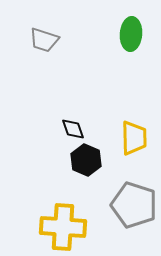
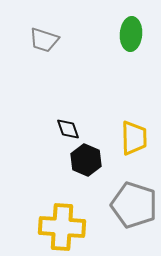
black diamond: moved 5 px left
yellow cross: moved 1 px left
